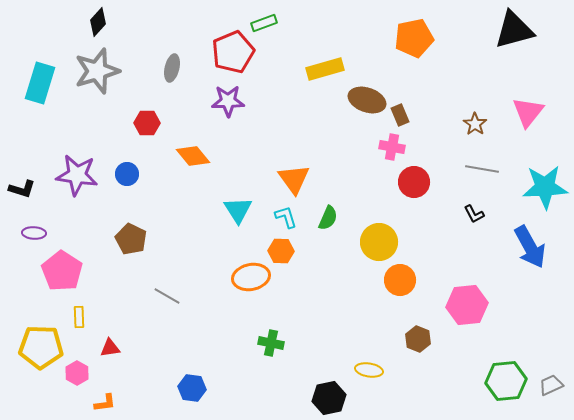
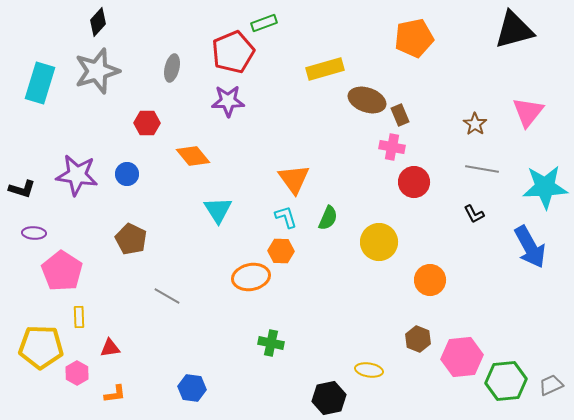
cyan triangle at (238, 210): moved 20 px left
orange circle at (400, 280): moved 30 px right
pink hexagon at (467, 305): moved 5 px left, 52 px down
orange L-shape at (105, 403): moved 10 px right, 9 px up
